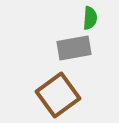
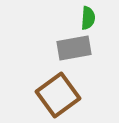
green semicircle: moved 2 px left
